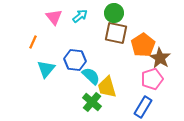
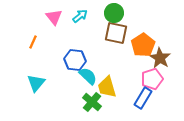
cyan triangle: moved 10 px left, 14 px down
cyan semicircle: moved 3 px left
blue rectangle: moved 9 px up
